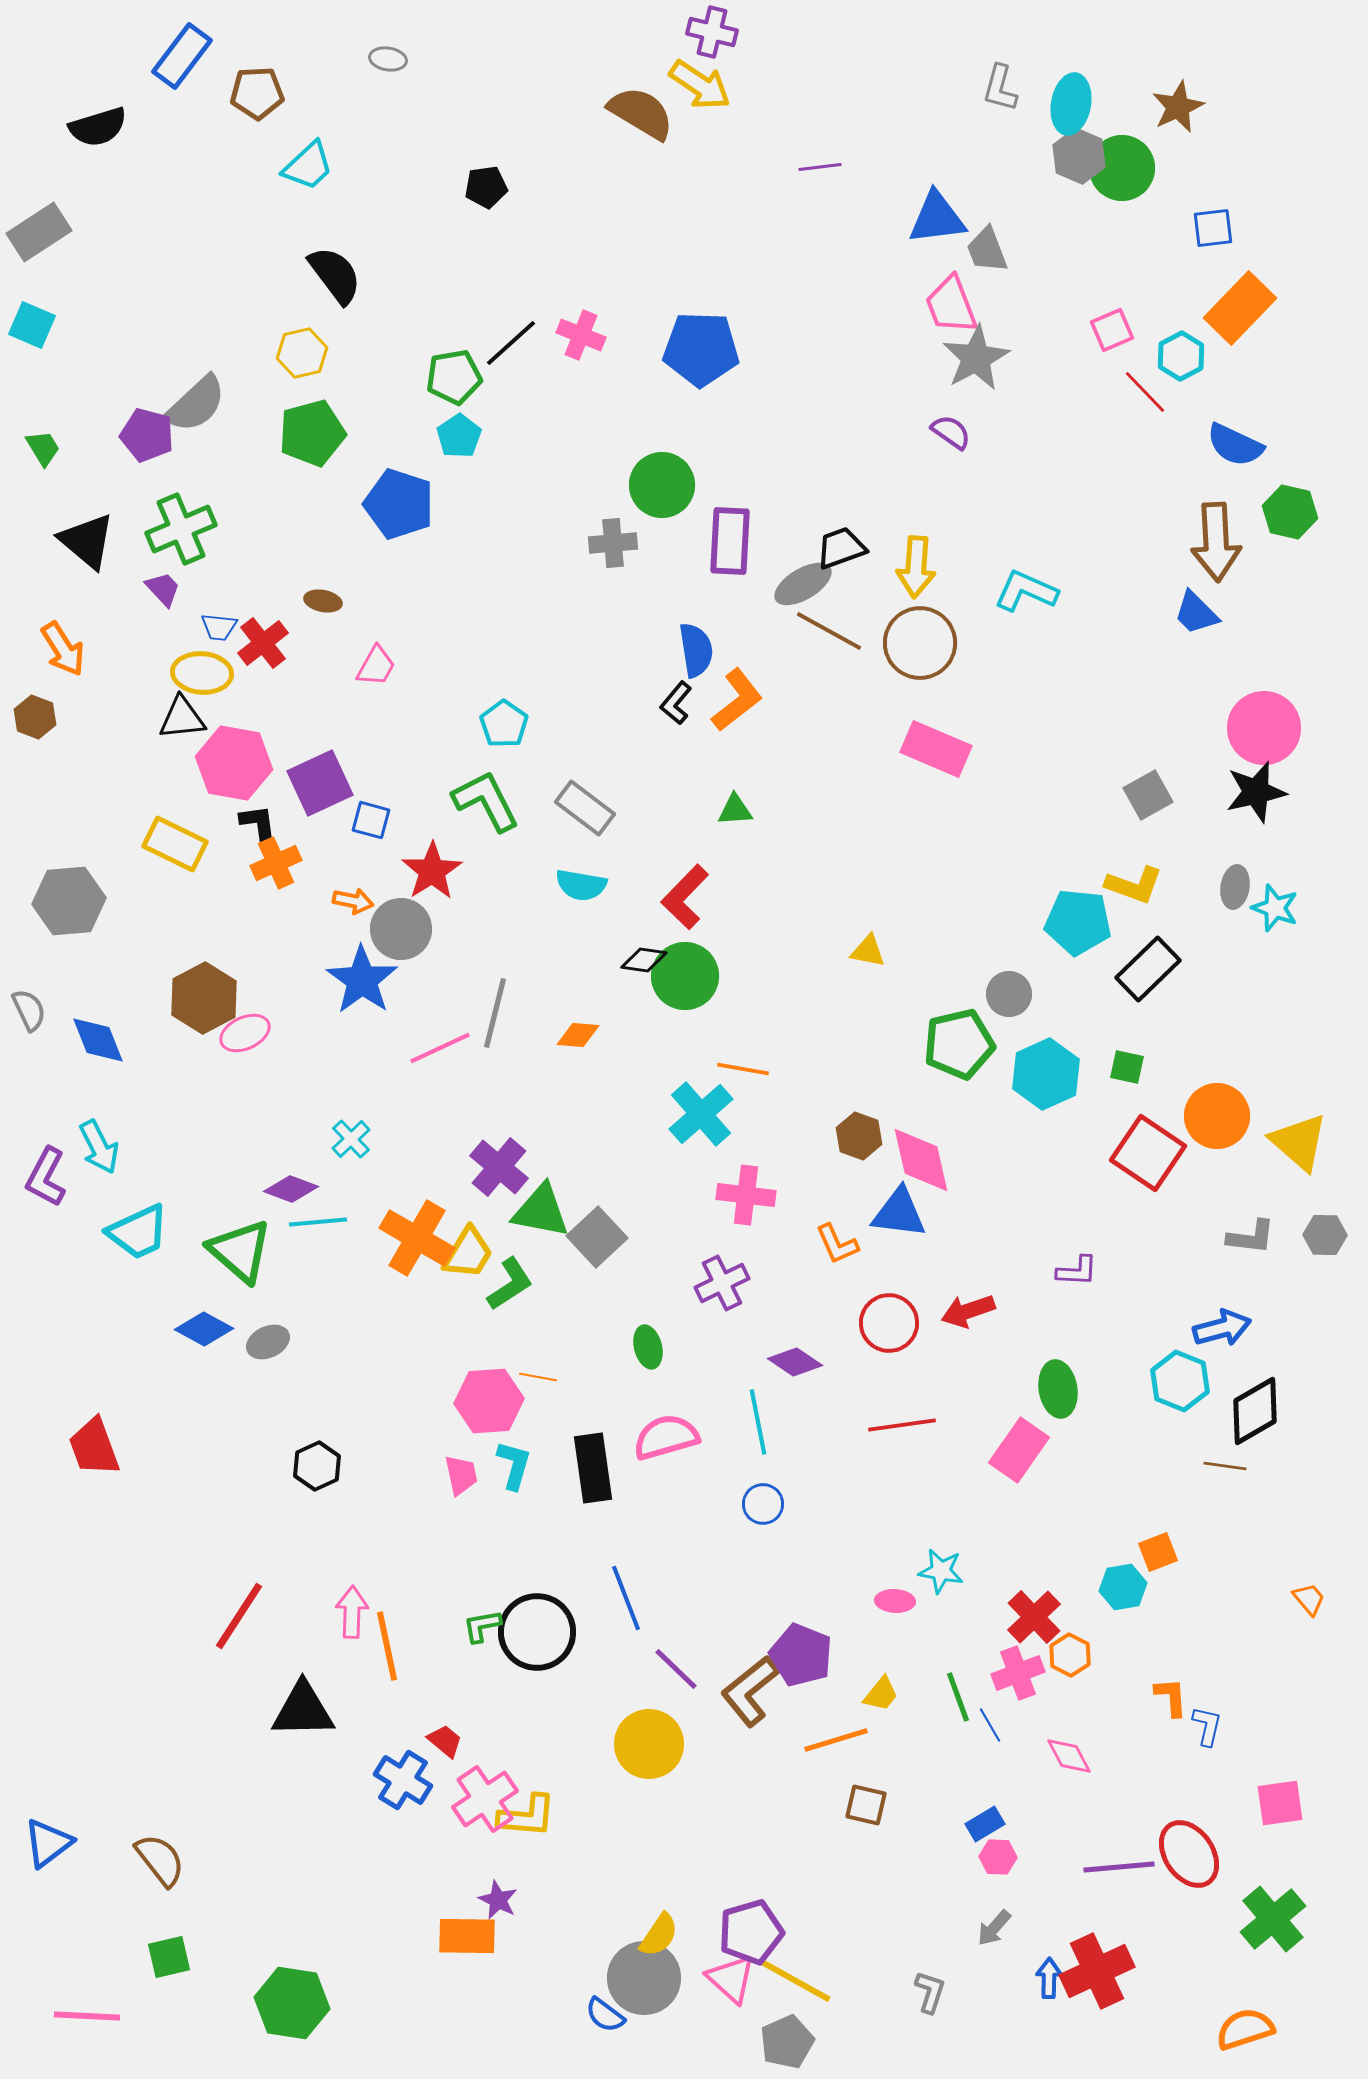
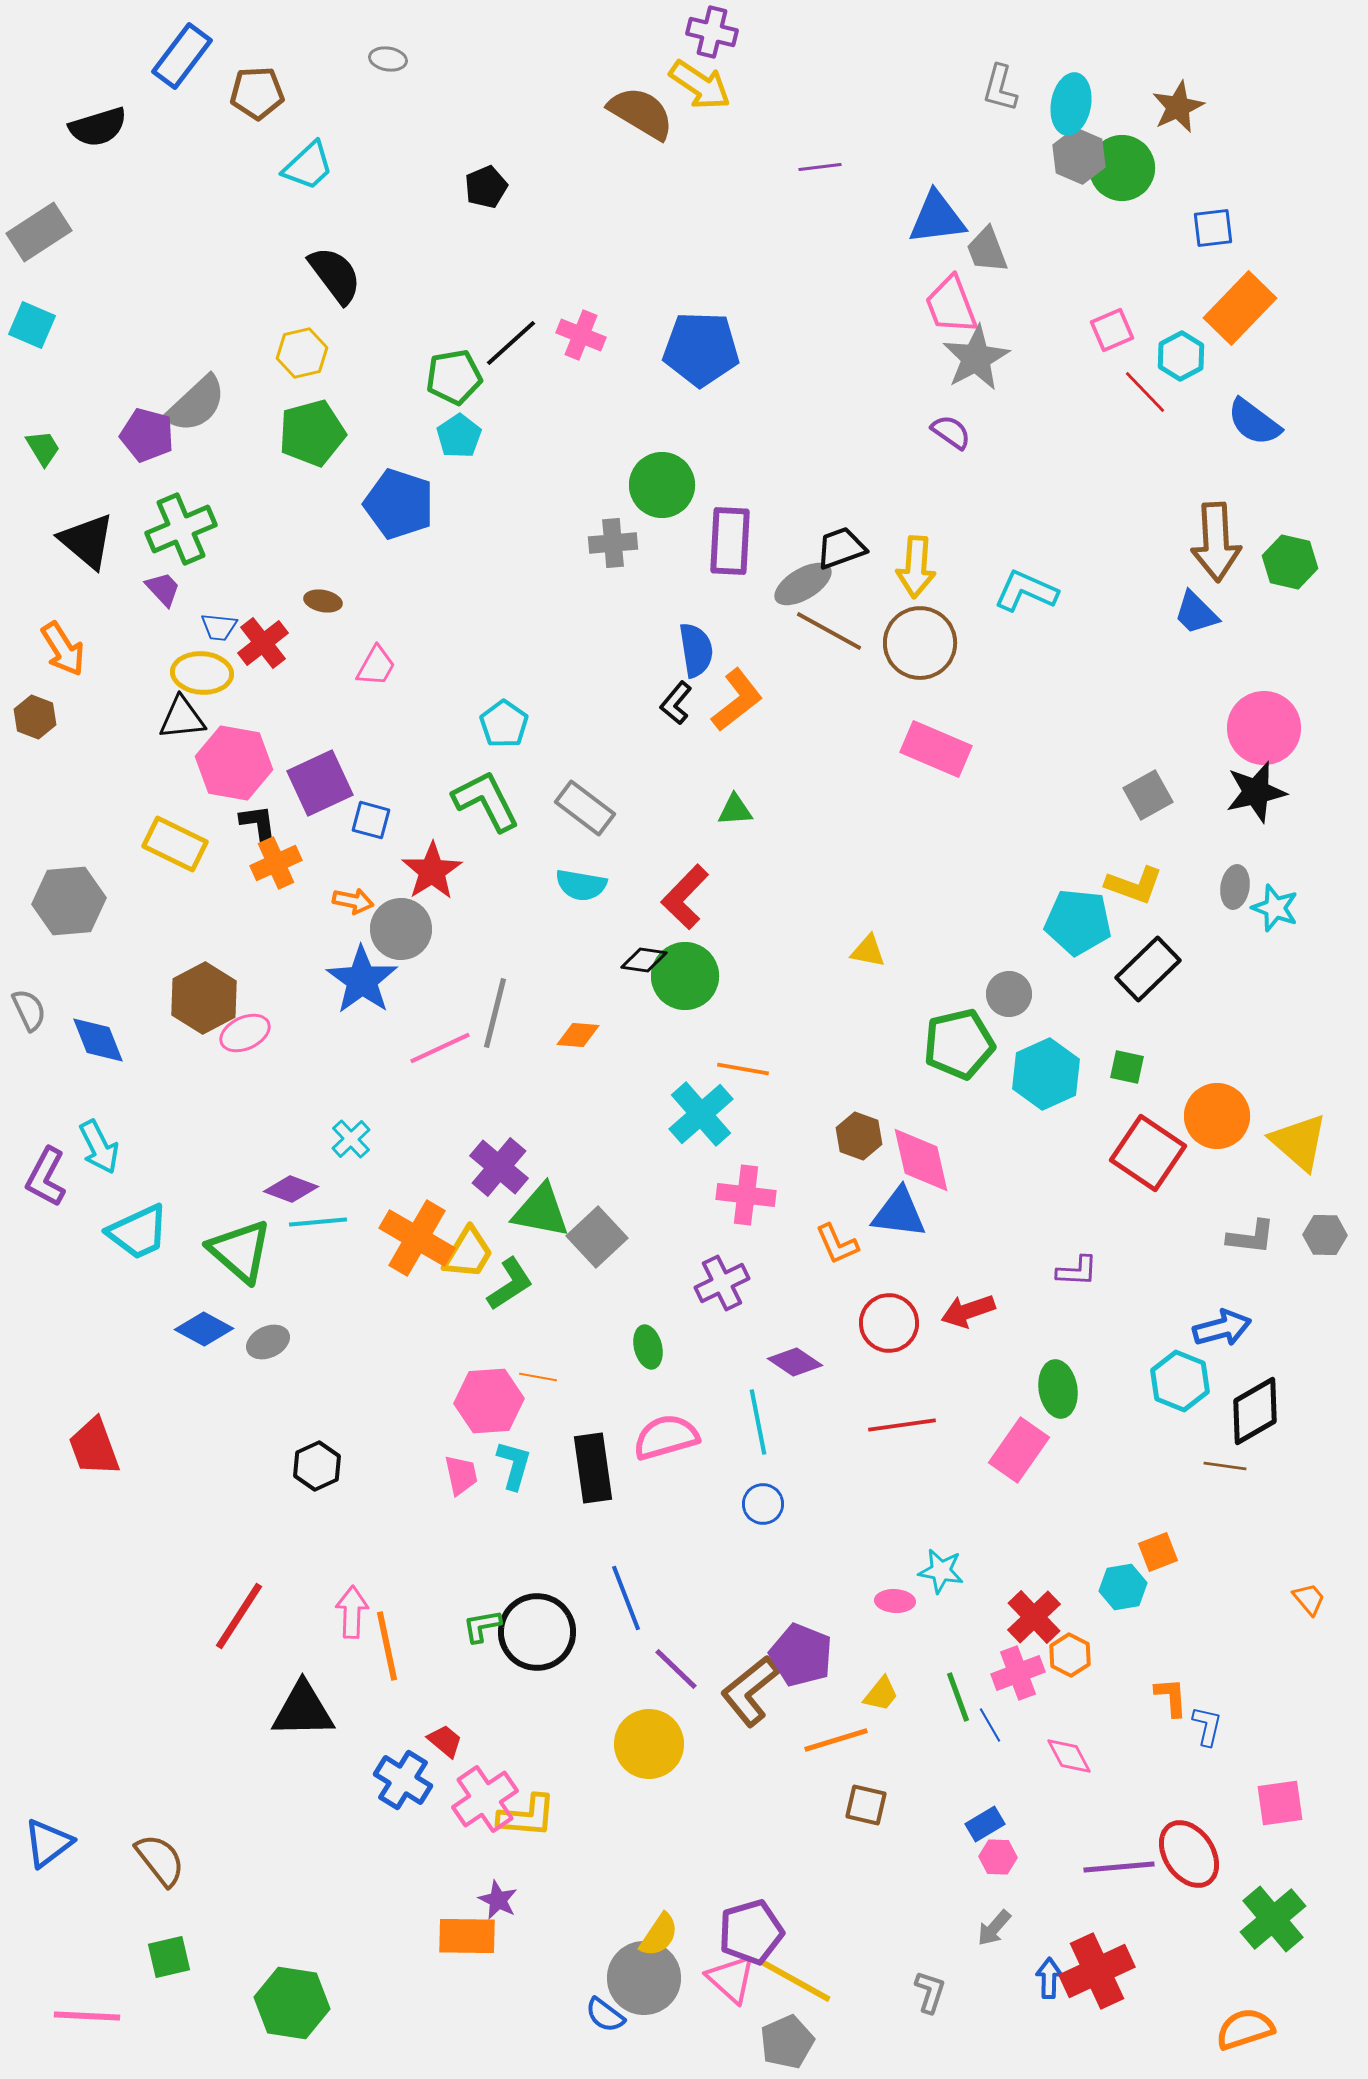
black pentagon at (486, 187): rotated 15 degrees counterclockwise
blue semicircle at (1235, 445): moved 19 px right, 23 px up; rotated 12 degrees clockwise
green hexagon at (1290, 512): moved 50 px down
